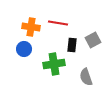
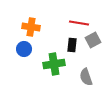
red line: moved 21 px right
